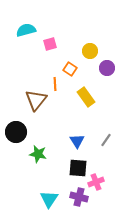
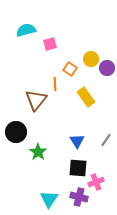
yellow circle: moved 1 px right, 8 px down
green star: moved 2 px up; rotated 24 degrees clockwise
